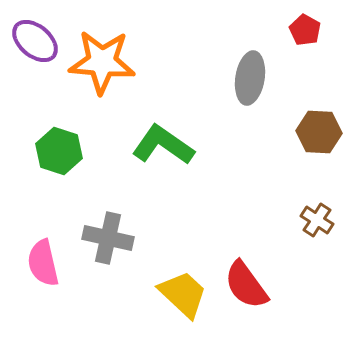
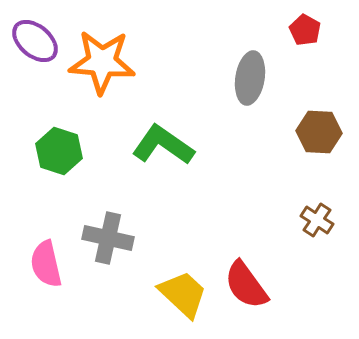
pink semicircle: moved 3 px right, 1 px down
